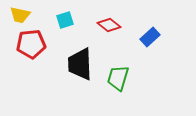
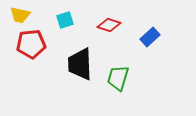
red diamond: rotated 20 degrees counterclockwise
